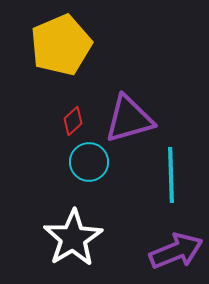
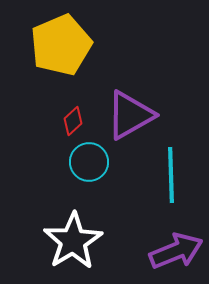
purple triangle: moved 1 px right, 4 px up; rotated 14 degrees counterclockwise
white star: moved 3 px down
